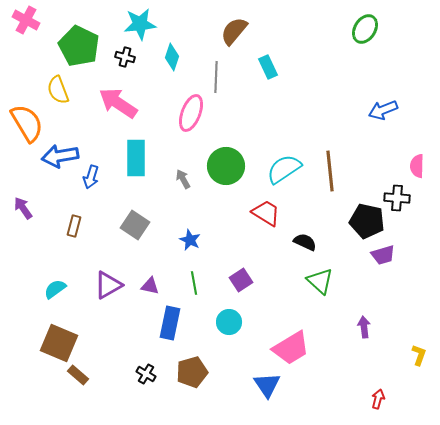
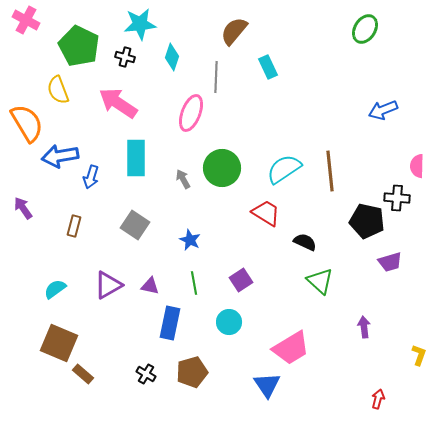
green circle at (226, 166): moved 4 px left, 2 px down
purple trapezoid at (383, 255): moved 7 px right, 7 px down
brown rectangle at (78, 375): moved 5 px right, 1 px up
